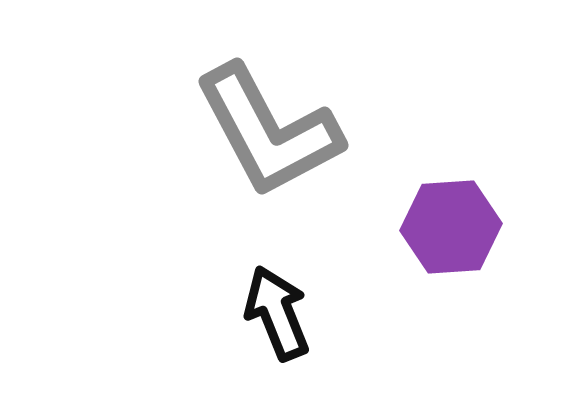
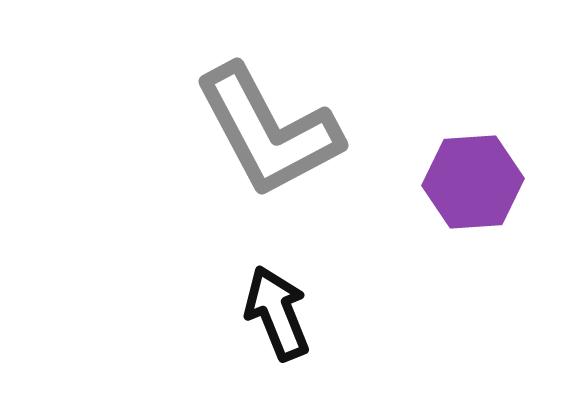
purple hexagon: moved 22 px right, 45 px up
